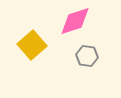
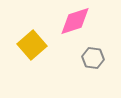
gray hexagon: moved 6 px right, 2 px down
